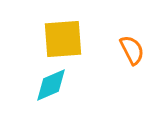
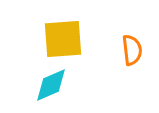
orange semicircle: rotated 20 degrees clockwise
